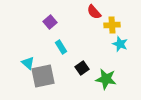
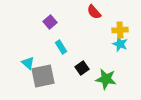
yellow cross: moved 8 px right, 5 px down
